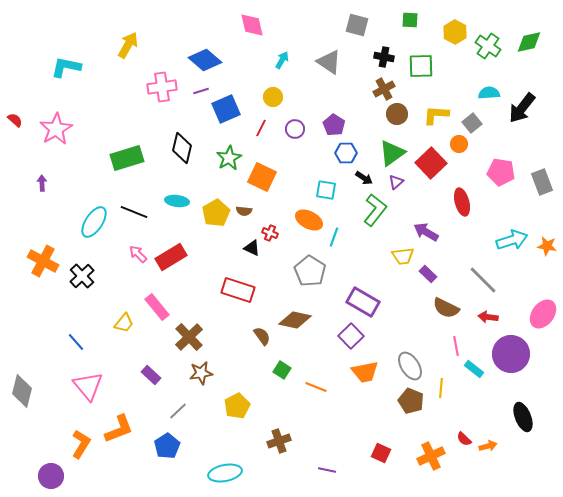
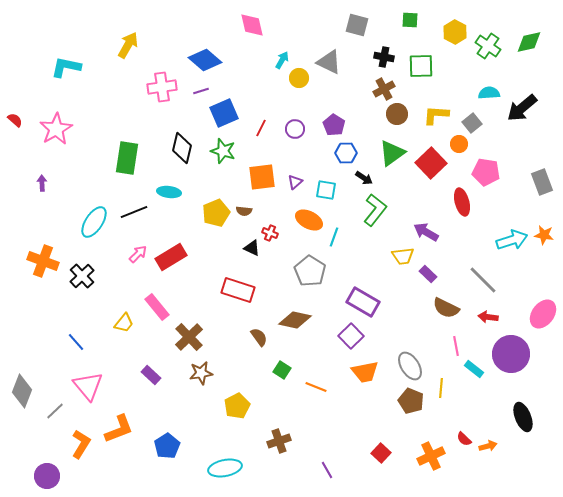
gray triangle at (329, 62): rotated 8 degrees counterclockwise
yellow circle at (273, 97): moved 26 px right, 19 px up
black arrow at (522, 108): rotated 12 degrees clockwise
blue square at (226, 109): moved 2 px left, 4 px down
green rectangle at (127, 158): rotated 64 degrees counterclockwise
green star at (229, 158): moved 6 px left, 7 px up; rotated 25 degrees counterclockwise
pink pentagon at (501, 172): moved 15 px left
orange square at (262, 177): rotated 32 degrees counterclockwise
purple triangle at (396, 182): moved 101 px left
cyan ellipse at (177, 201): moved 8 px left, 9 px up
black line at (134, 212): rotated 44 degrees counterclockwise
yellow pentagon at (216, 213): rotated 8 degrees clockwise
orange star at (547, 246): moved 3 px left, 11 px up
pink arrow at (138, 254): rotated 90 degrees clockwise
orange cross at (43, 261): rotated 8 degrees counterclockwise
brown semicircle at (262, 336): moved 3 px left, 1 px down
gray diamond at (22, 391): rotated 8 degrees clockwise
gray line at (178, 411): moved 123 px left
red square at (381, 453): rotated 18 degrees clockwise
purple line at (327, 470): rotated 48 degrees clockwise
cyan ellipse at (225, 473): moved 5 px up
purple circle at (51, 476): moved 4 px left
